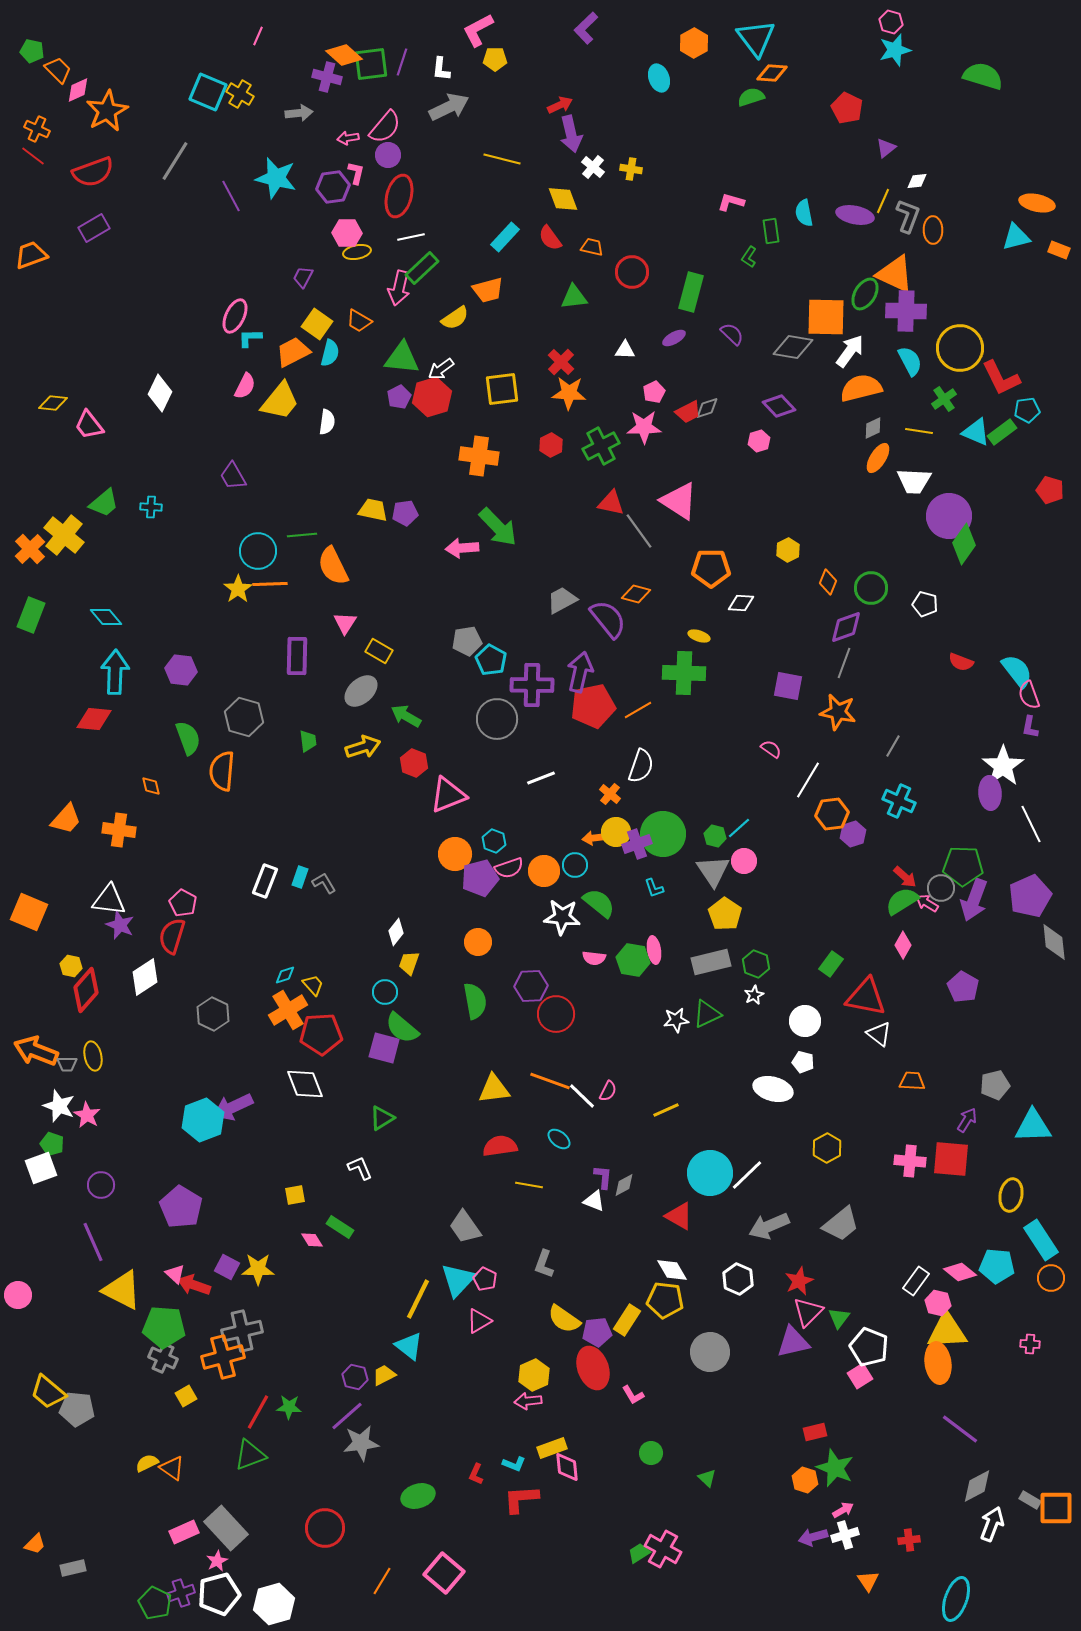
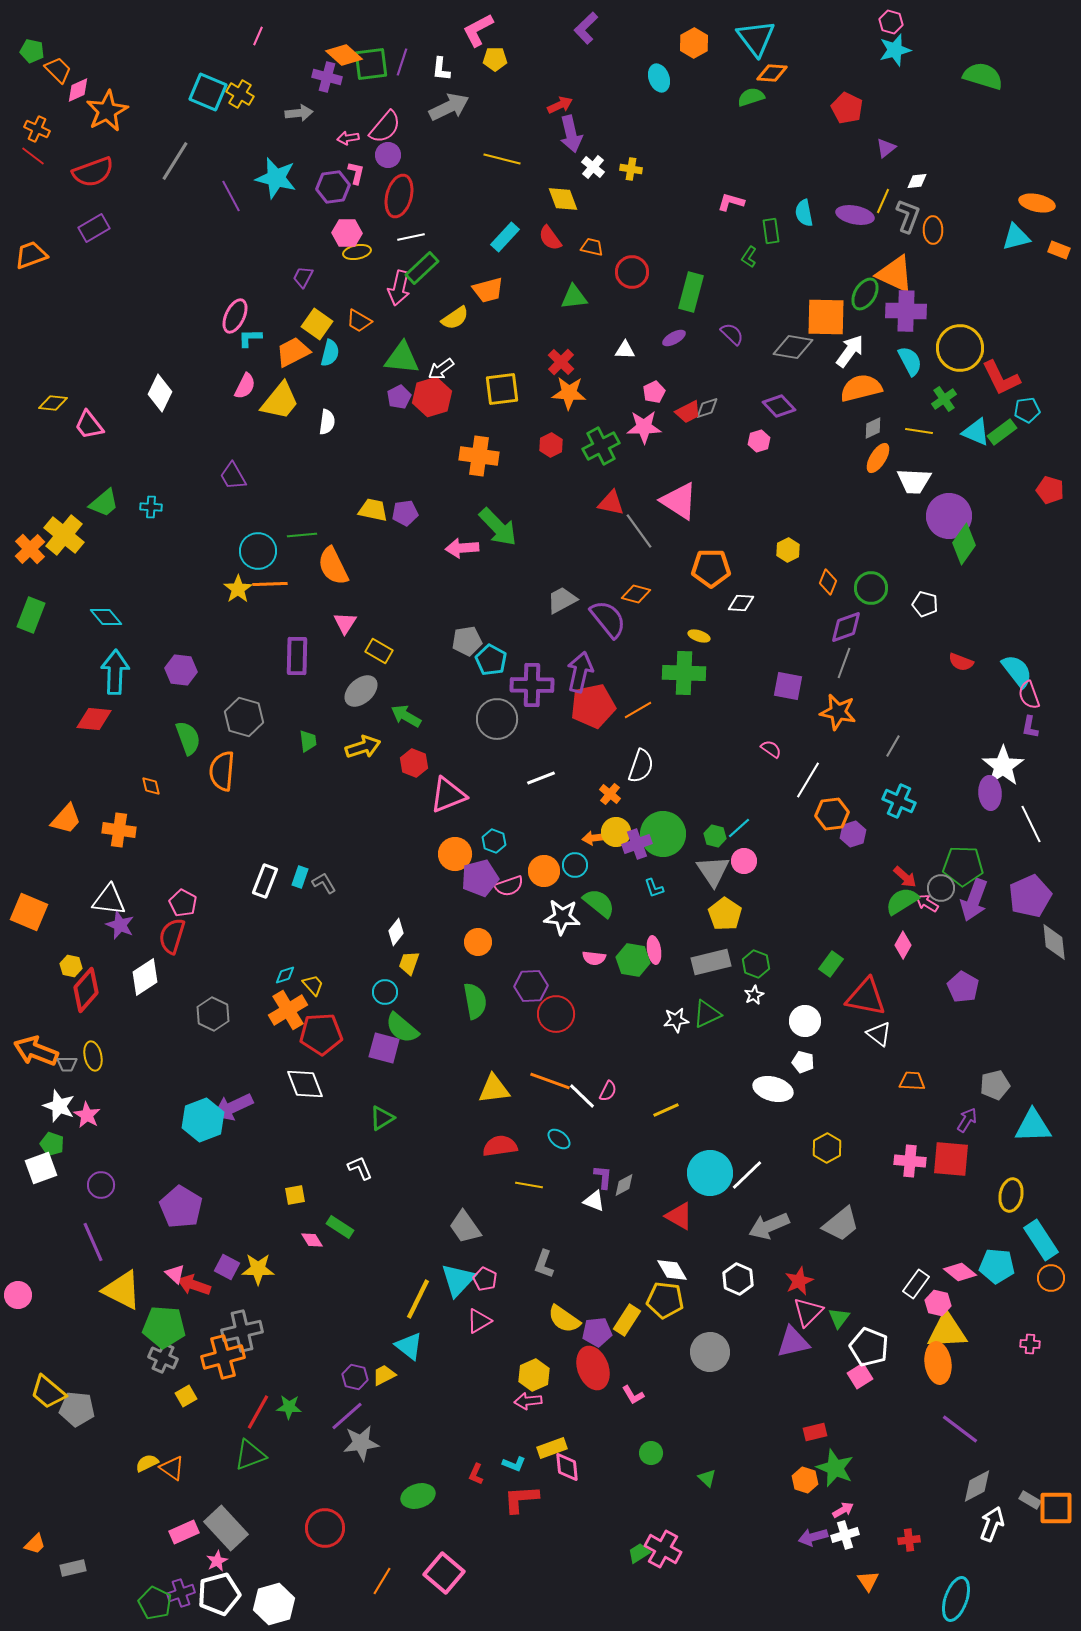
pink semicircle at (509, 868): moved 18 px down
white rectangle at (916, 1281): moved 3 px down
